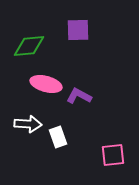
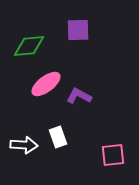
pink ellipse: rotated 52 degrees counterclockwise
white arrow: moved 4 px left, 21 px down
